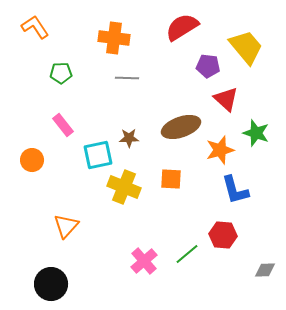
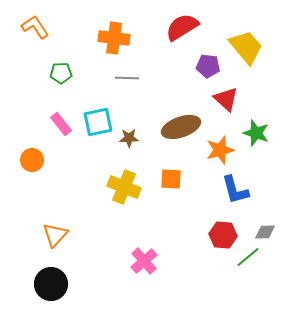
pink rectangle: moved 2 px left, 1 px up
cyan square: moved 33 px up
orange triangle: moved 11 px left, 9 px down
green line: moved 61 px right, 3 px down
gray diamond: moved 38 px up
